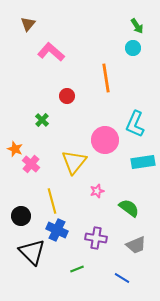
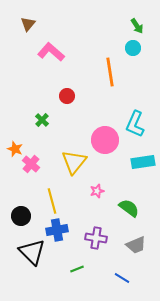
orange line: moved 4 px right, 6 px up
blue cross: rotated 35 degrees counterclockwise
